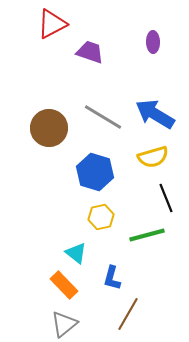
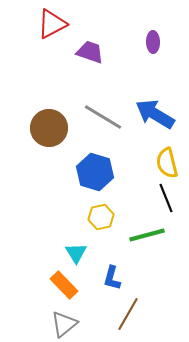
yellow semicircle: moved 14 px right, 6 px down; rotated 92 degrees clockwise
cyan triangle: rotated 20 degrees clockwise
